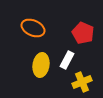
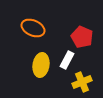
red pentagon: moved 1 px left, 4 px down
